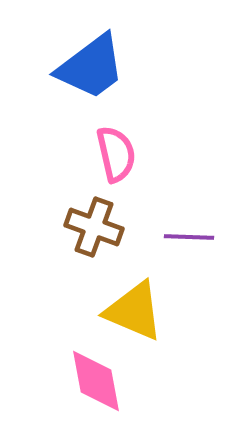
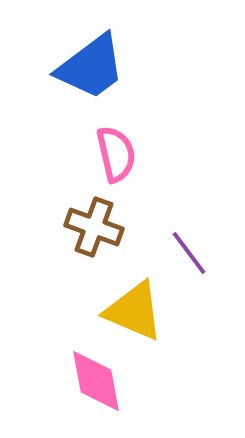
purple line: moved 16 px down; rotated 51 degrees clockwise
